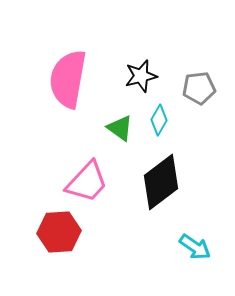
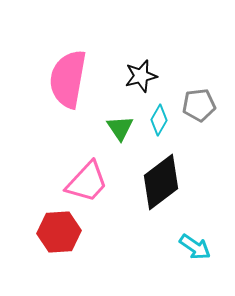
gray pentagon: moved 17 px down
green triangle: rotated 20 degrees clockwise
